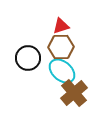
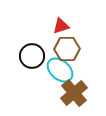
brown hexagon: moved 6 px right, 2 px down
black circle: moved 4 px right, 2 px up
cyan ellipse: moved 2 px left, 1 px up
